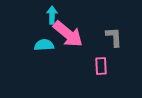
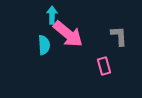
gray L-shape: moved 5 px right, 1 px up
cyan semicircle: rotated 90 degrees clockwise
pink rectangle: moved 3 px right; rotated 12 degrees counterclockwise
